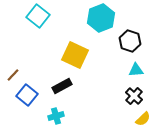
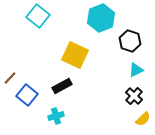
cyan triangle: rotated 21 degrees counterclockwise
brown line: moved 3 px left, 3 px down
